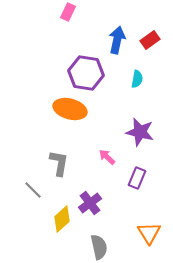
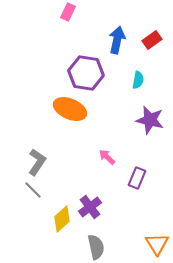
red rectangle: moved 2 px right
cyan semicircle: moved 1 px right, 1 px down
orange ellipse: rotated 8 degrees clockwise
purple star: moved 10 px right, 12 px up
gray L-shape: moved 22 px left, 1 px up; rotated 24 degrees clockwise
purple cross: moved 4 px down
orange triangle: moved 8 px right, 11 px down
gray semicircle: moved 3 px left
